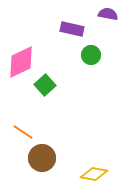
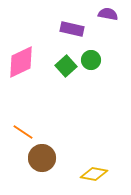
green circle: moved 5 px down
green square: moved 21 px right, 19 px up
